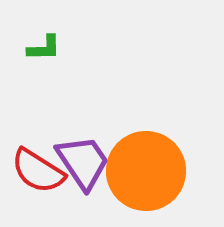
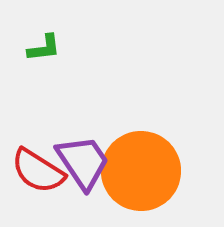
green L-shape: rotated 6 degrees counterclockwise
orange circle: moved 5 px left
